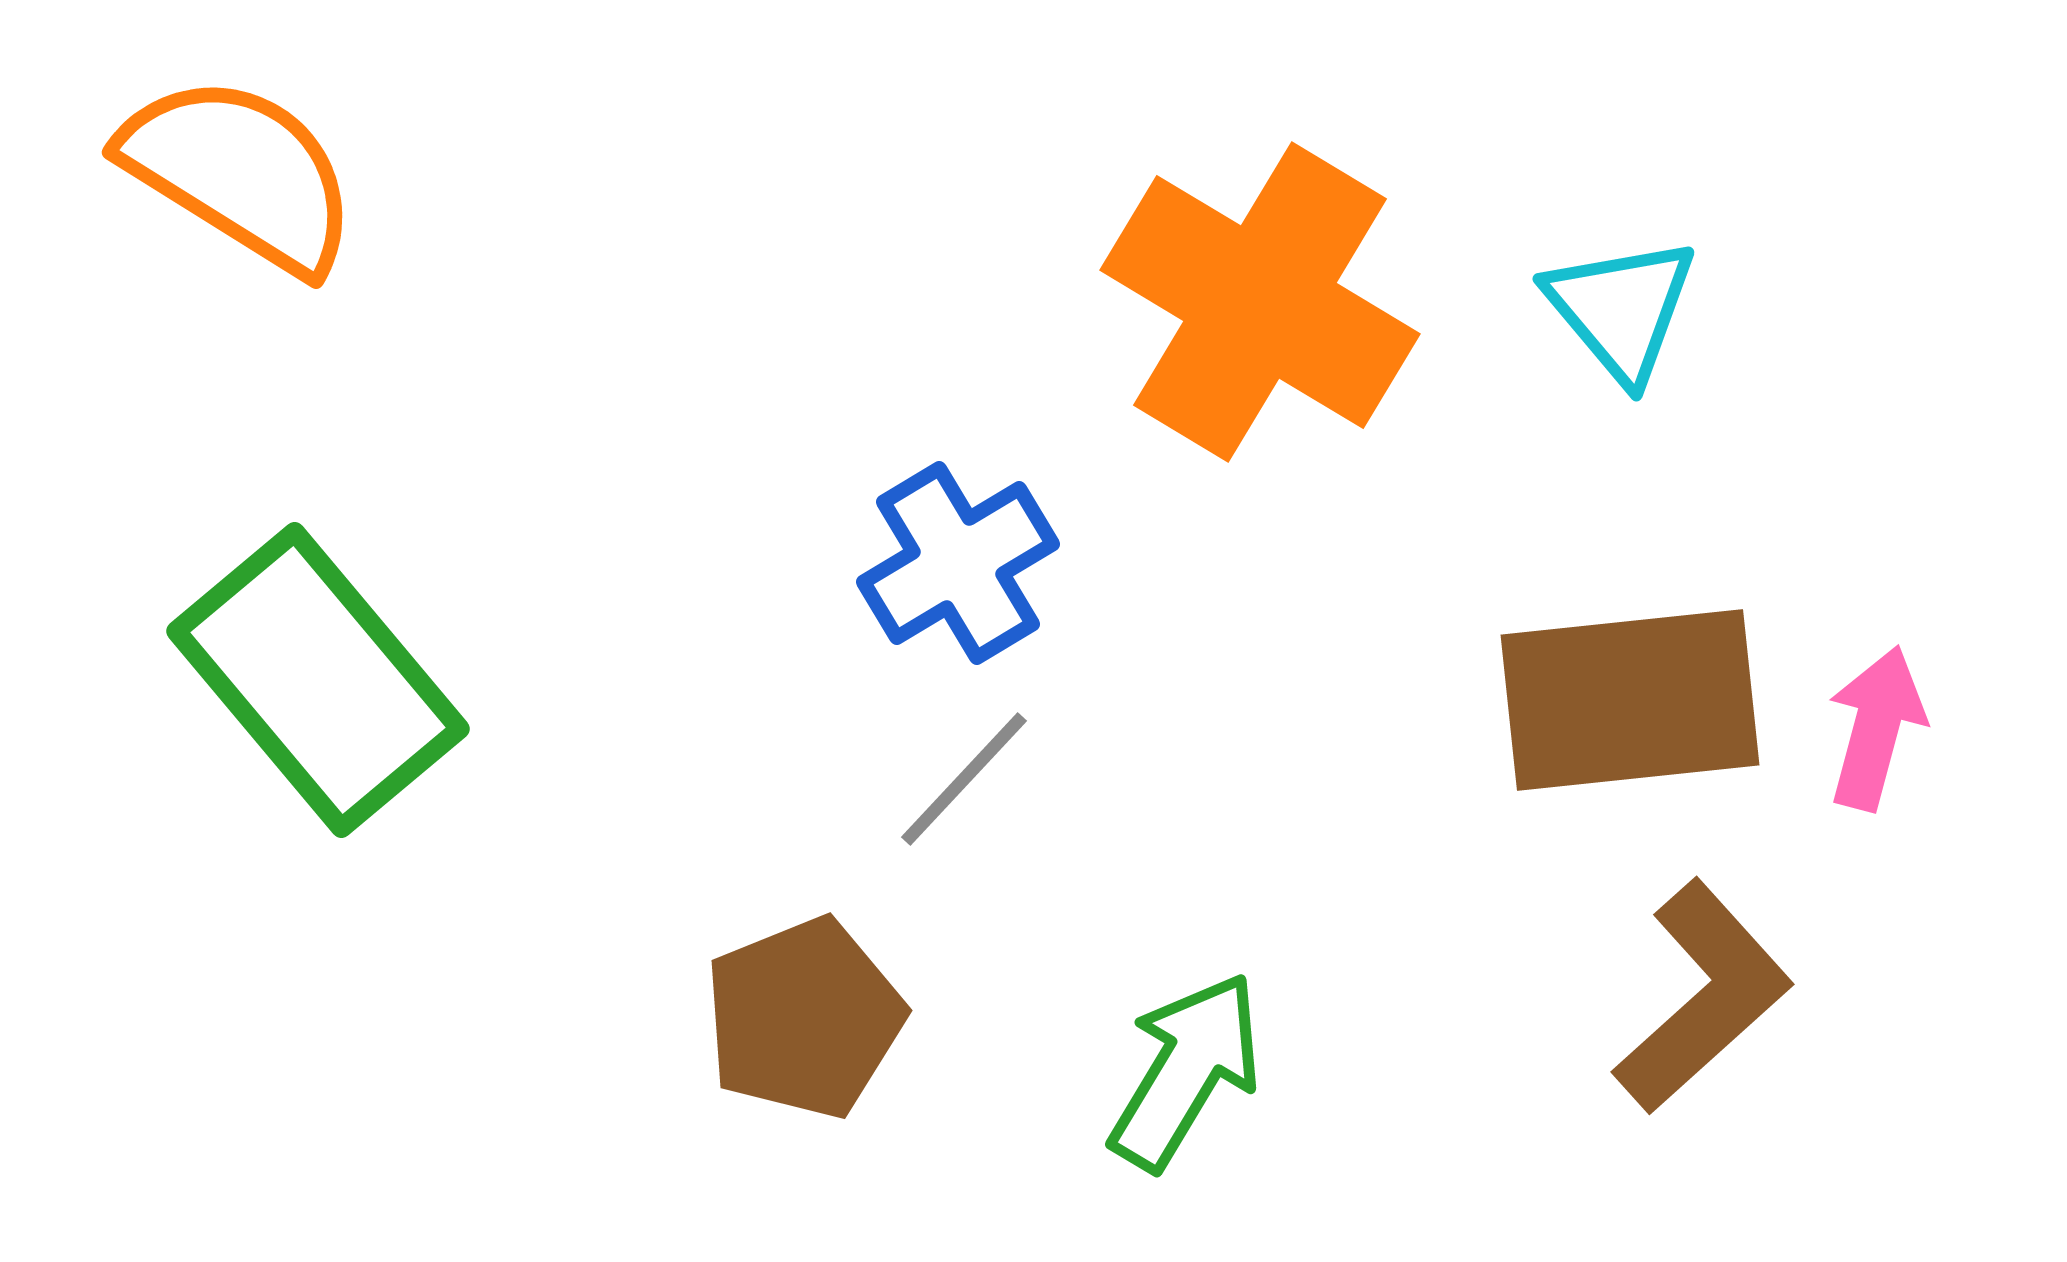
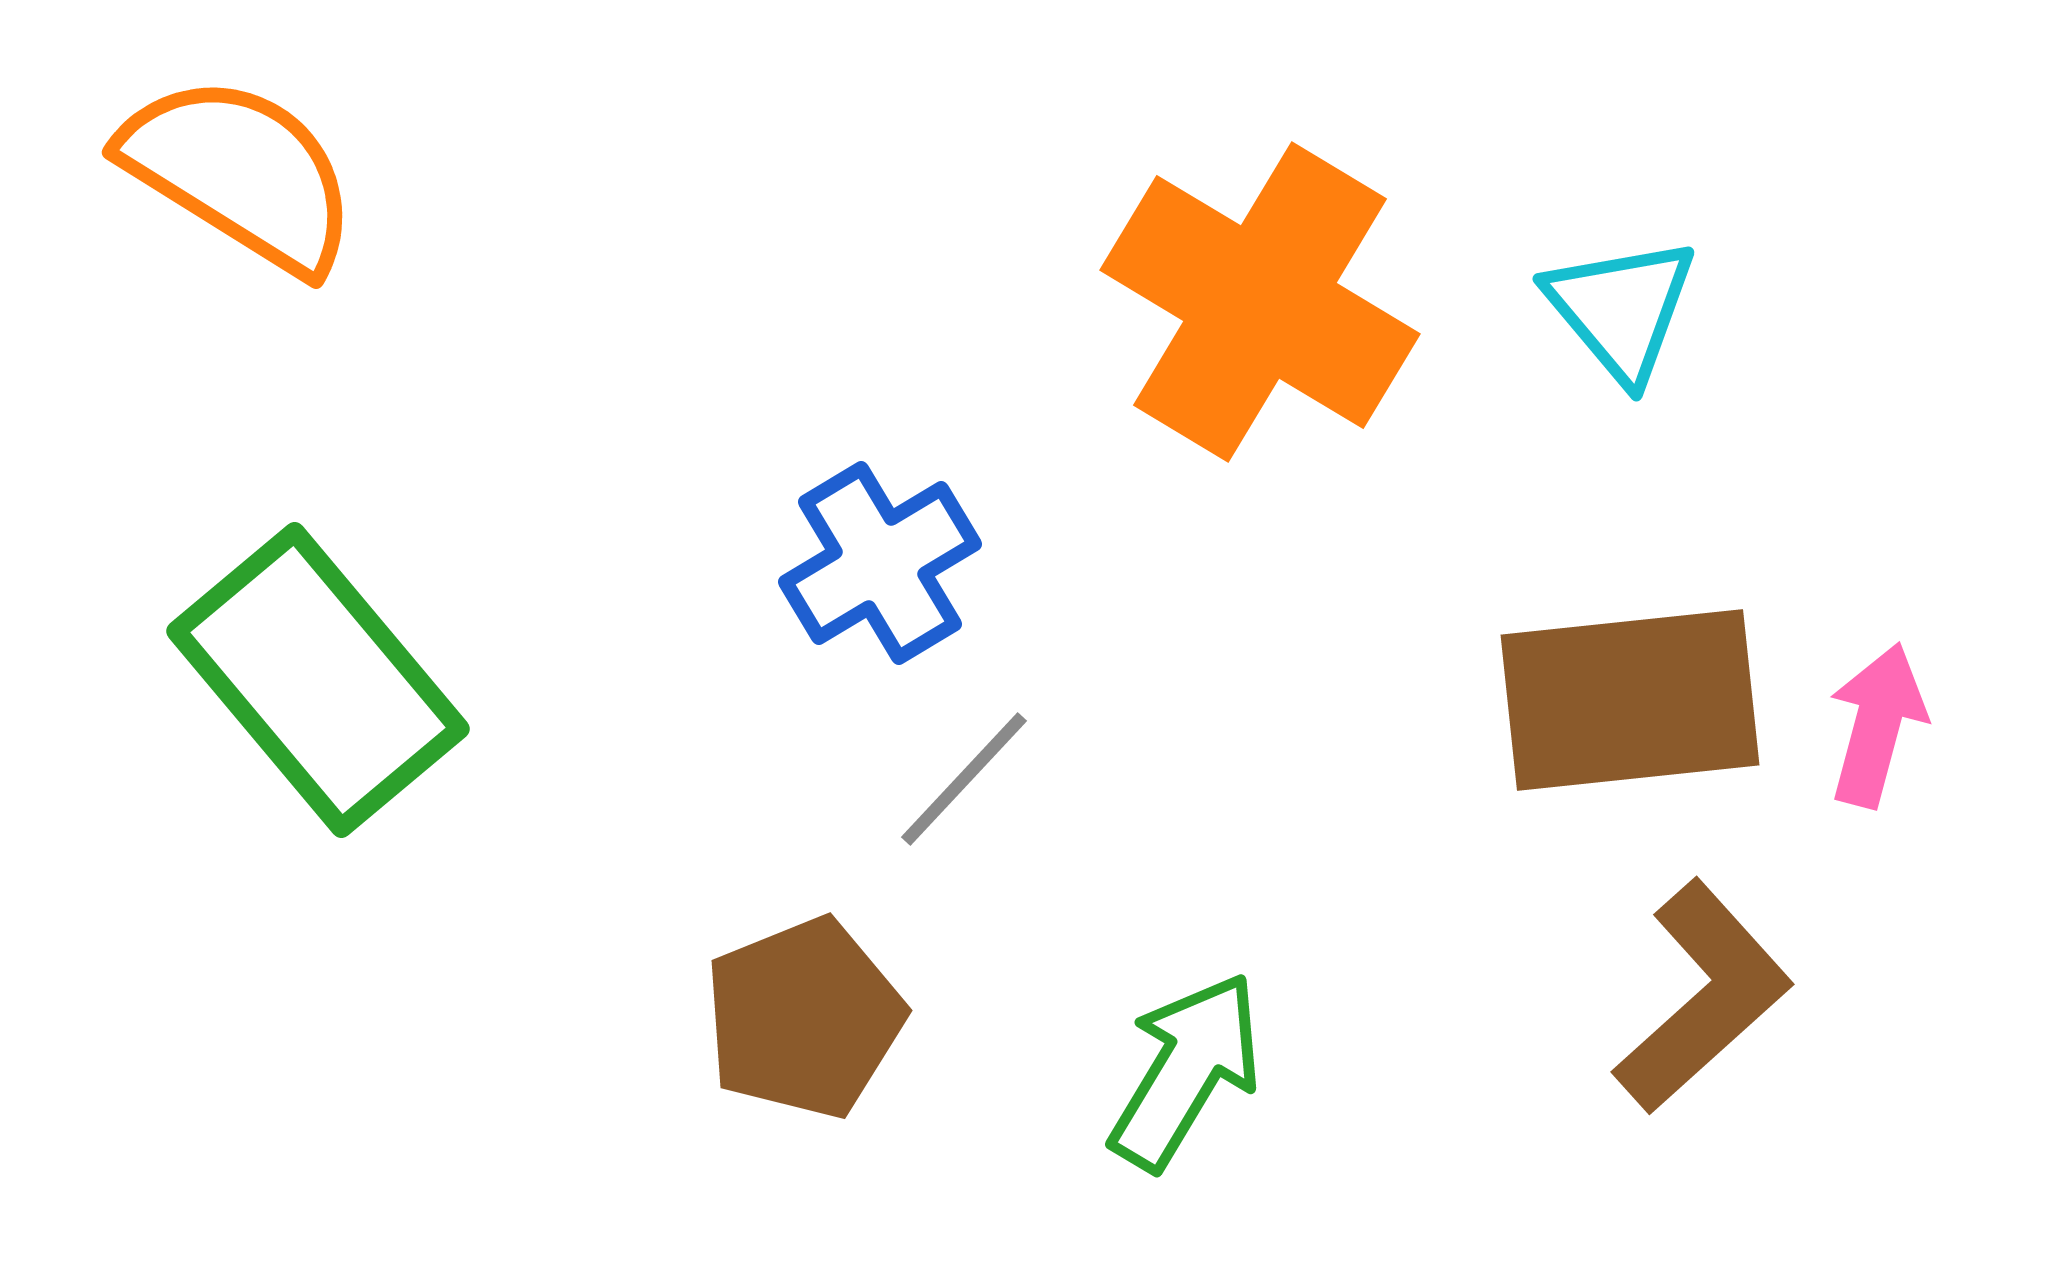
blue cross: moved 78 px left
pink arrow: moved 1 px right, 3 px up
